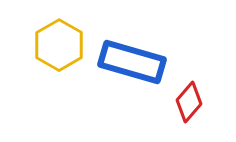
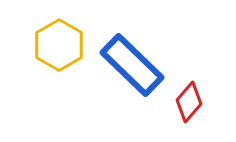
blue rectangle: moved 3 px down; rotated 28 degrees clockwise
